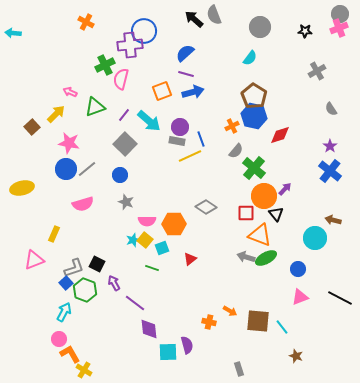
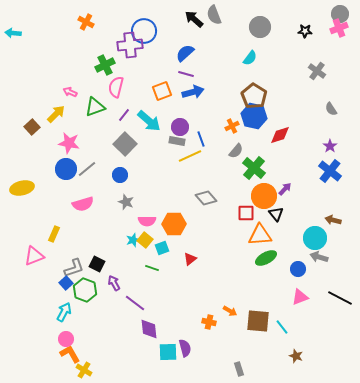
gray cross at (317, 71): rotated 24 degrees counterclockwise
pink semicircle at (121, 79): moved 5 px left, 8 px down
gray diamond at (206, 207): moved 9 px up; rotated 15 degrees clockwise
orange triangle at (260, 235): rotated 25 degrees counterclockwise
gray arrow at (246, 257): moved 73 px right
pink triangle at (34, 260): moved 4 px up
pink circle at (59, 339): moved 7 px right
purple semicircle at (187, 345): moved 2 px left, 3 px down
